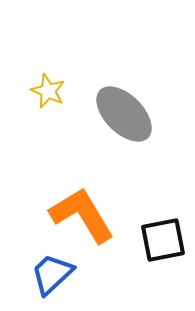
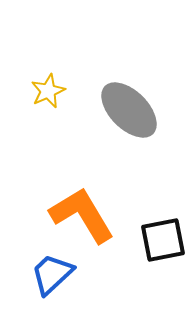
yellow star: rotated 24 degrees clockwise
gray ellipse: moved 5 px right, 4 px up
